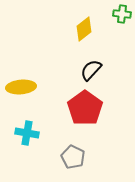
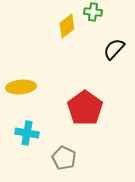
green cross: moved 29 px left, 2 px up
yellow diamond: moved 17 px left, 3 px up
black semicircle: moved 23 px right, 21 px up
gray pentagon: moved 9 px left, 1 px down
